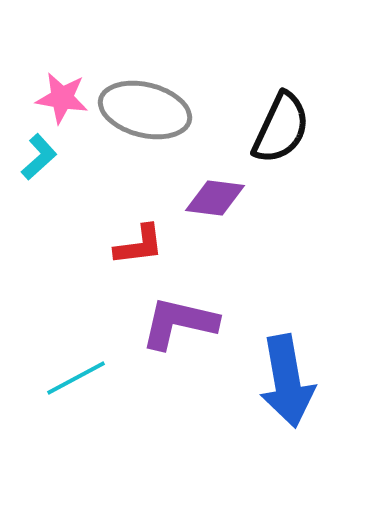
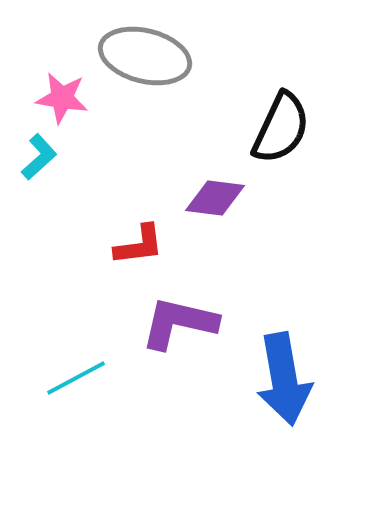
gray ellipse: moved 54 px up
blue arrow: moved 3 px left, 2 px up
